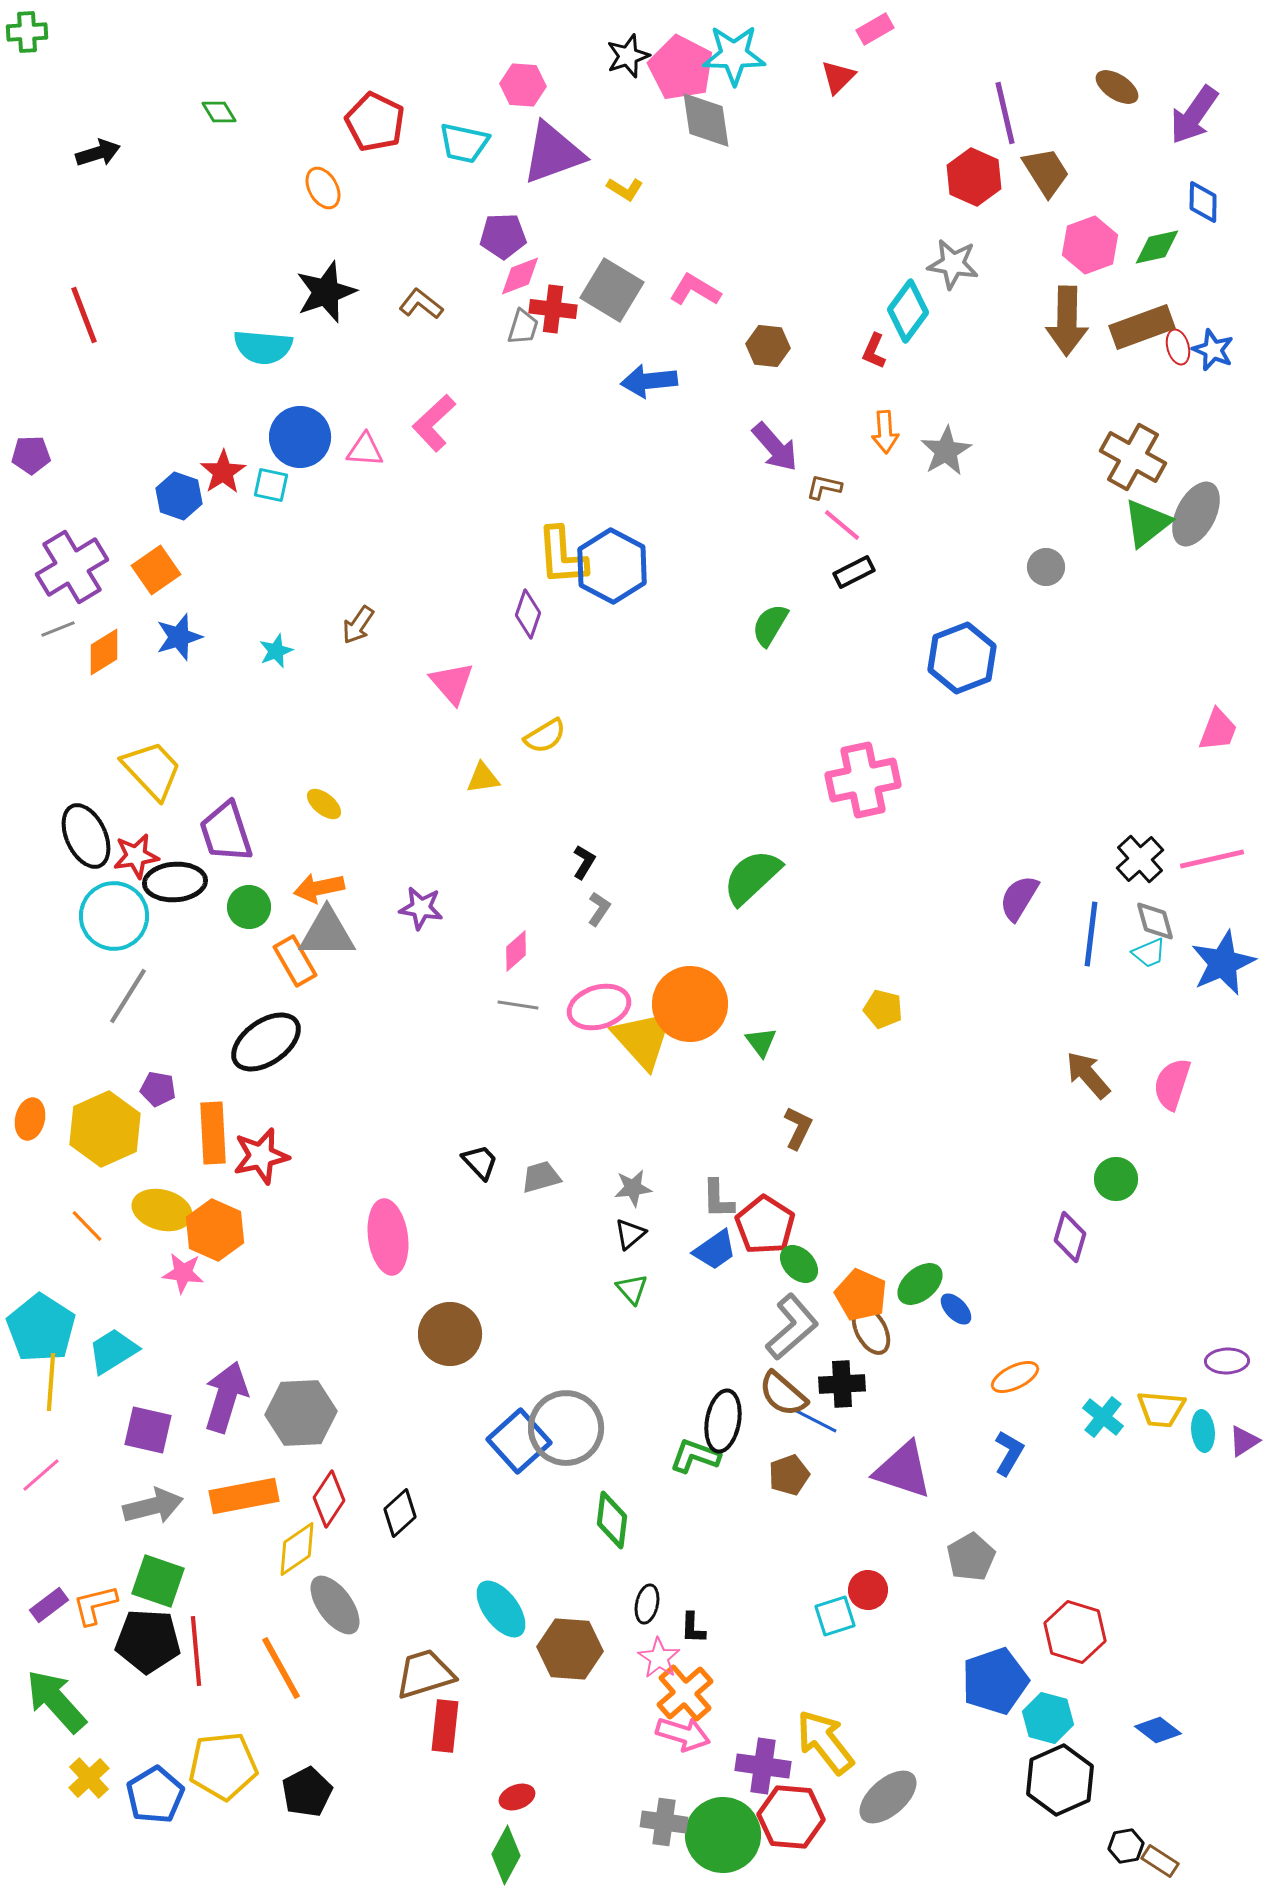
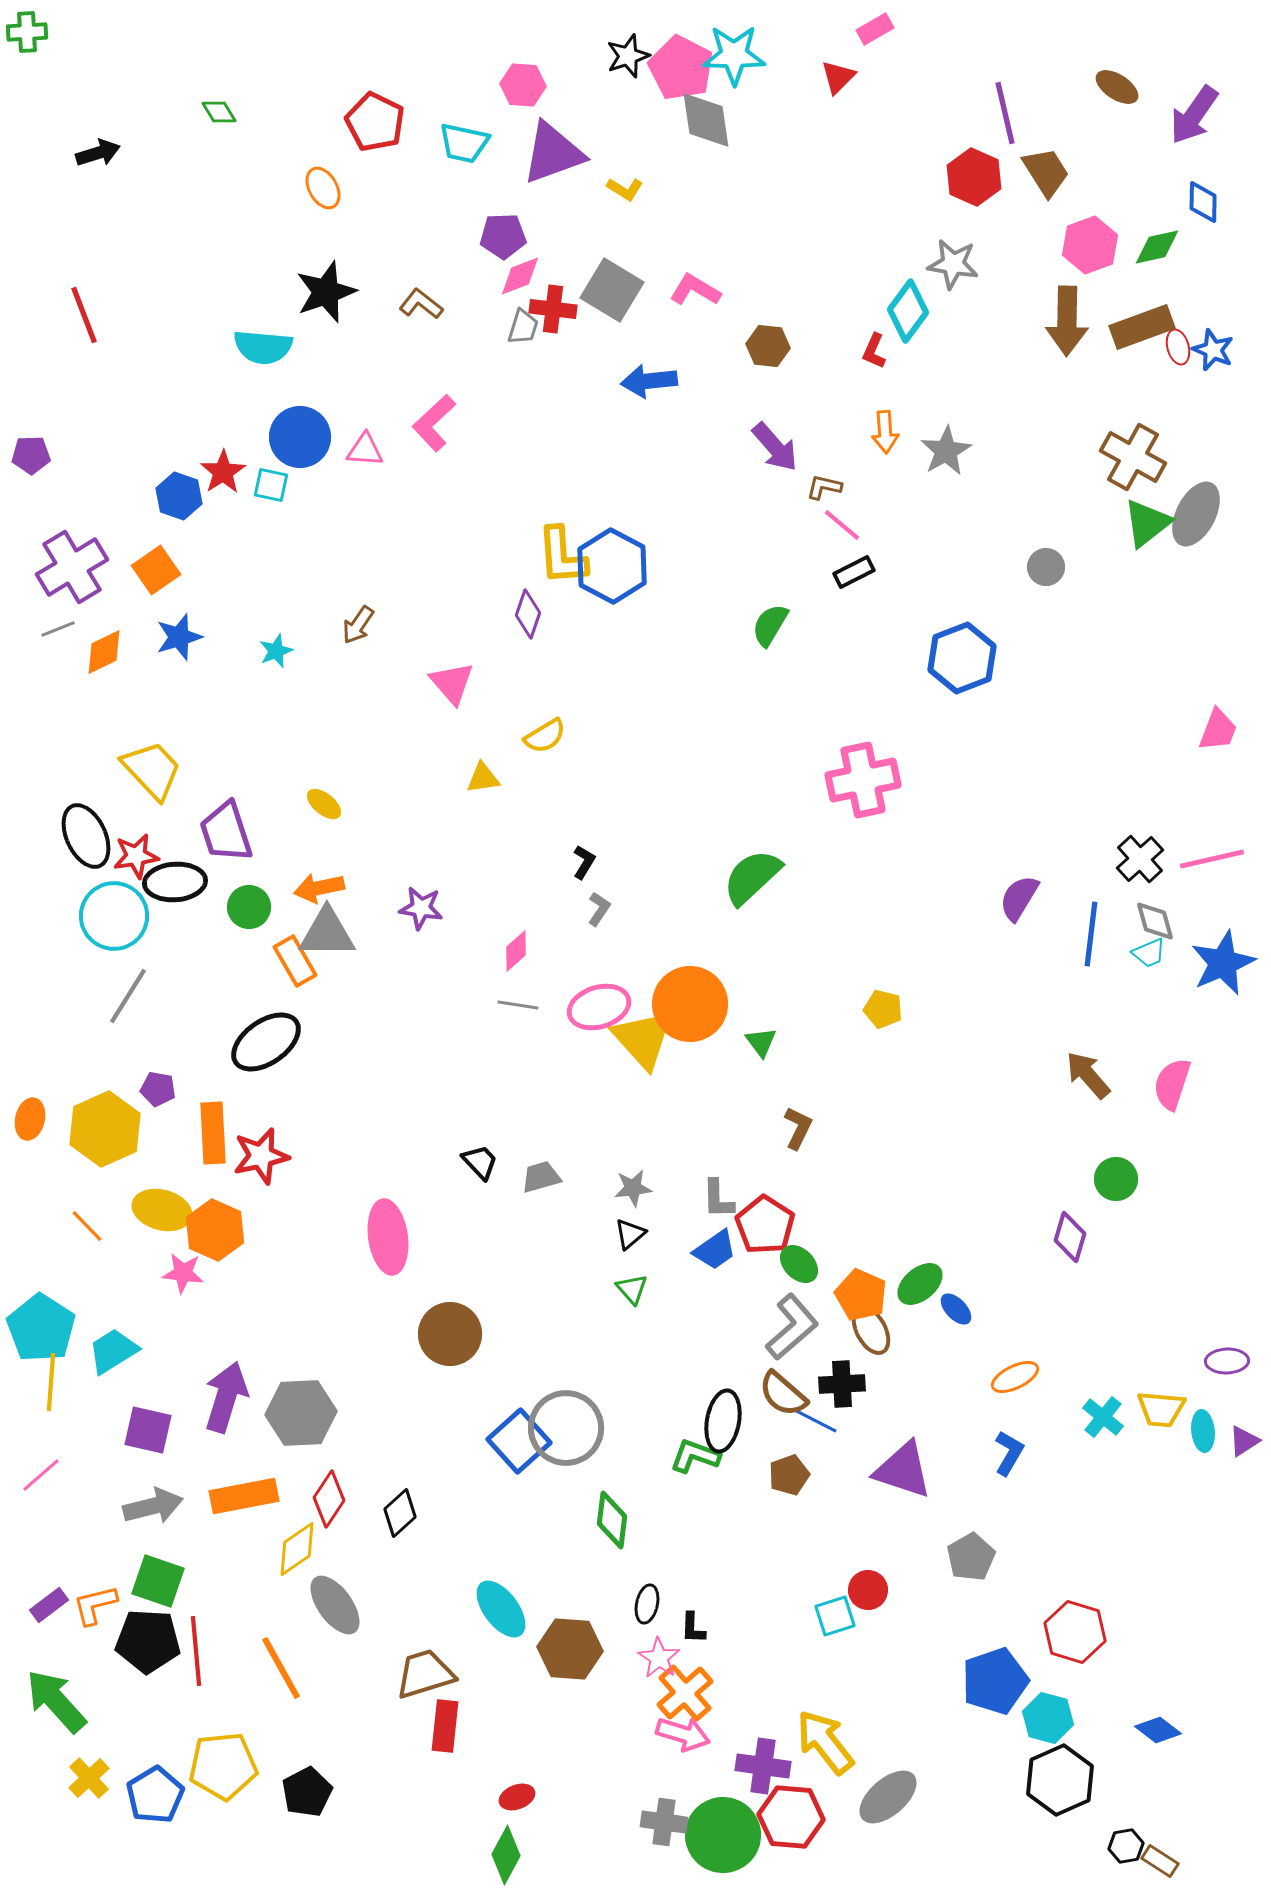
orange diamond at (104, 652): rotated 6 degrees clockwise
